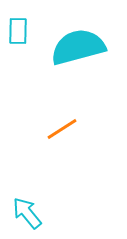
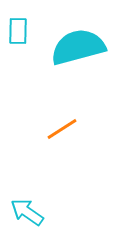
cyan arrow: moved 1 px up; rotated 16 degrees counterclockwise
